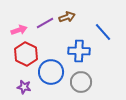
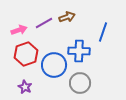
purple line: moved 1 px left
blue line: rotated 60 degrees clockwise
red hexagon: rotated 15 degrees clockwise
blue circle: moved 3 px right, 7 px up
gray circle: moved 1 px left, 1 px down
purple star: moved 1 px right; rotated 16 degrees clockwise
